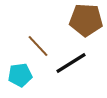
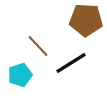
cyan pentagon: rotated 10 degrees counterclockwise
